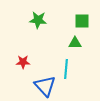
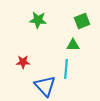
green square: rotated 21 degrees counterclockwise
green triangle: moved 2 px left, 2 px down
